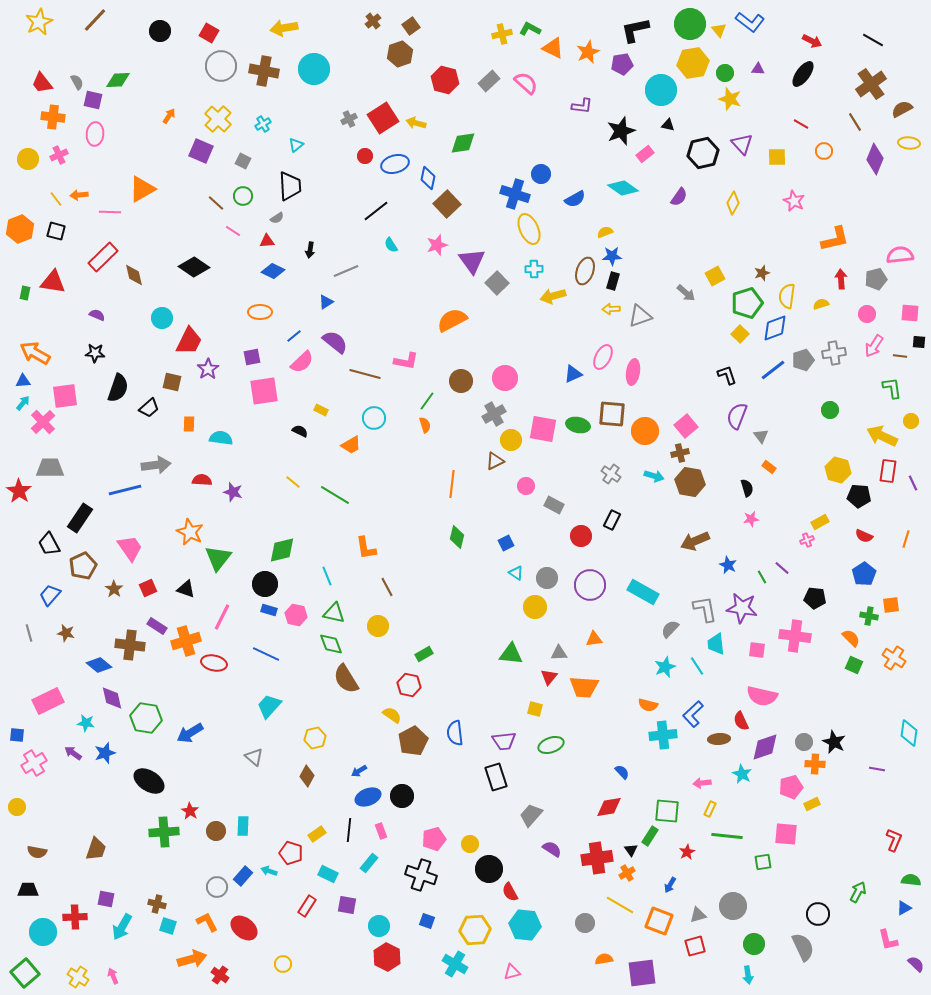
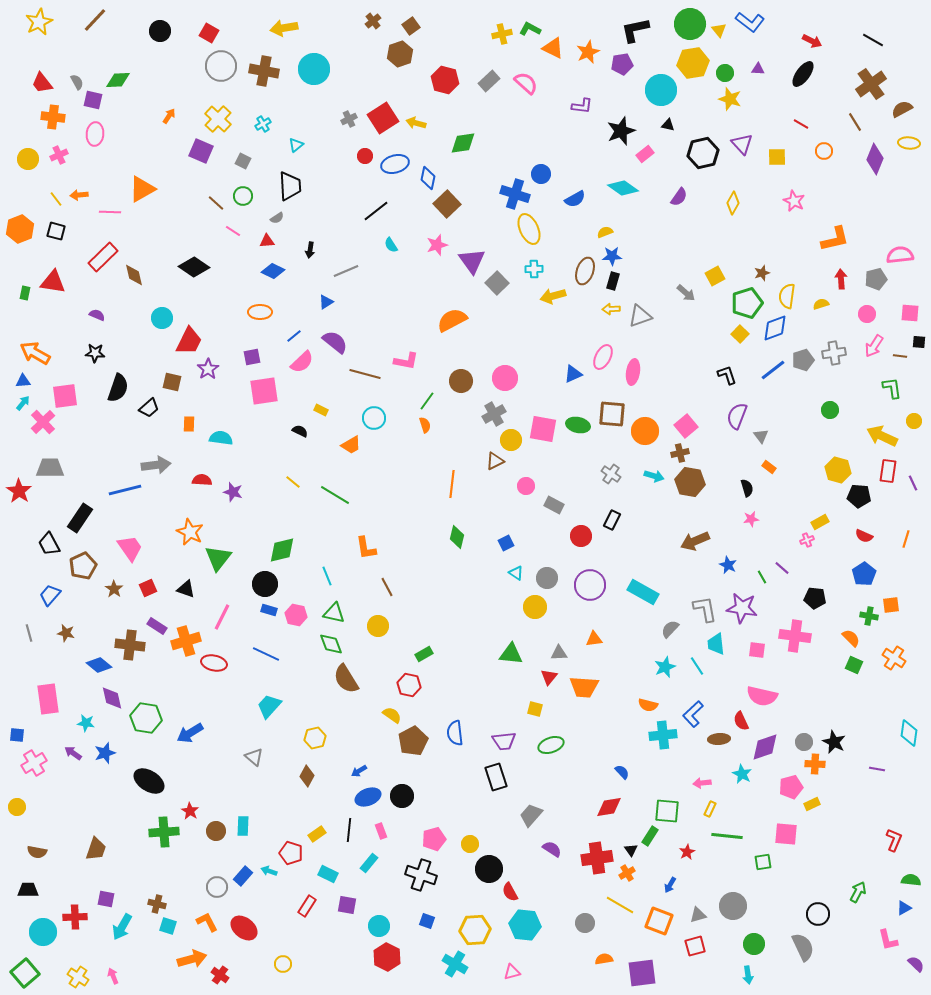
yellow circle at (911, 421): moved 3 px right
pink rectangle at (48, 701): moved 2 px up; rotated 72 degrees counterclockwise
